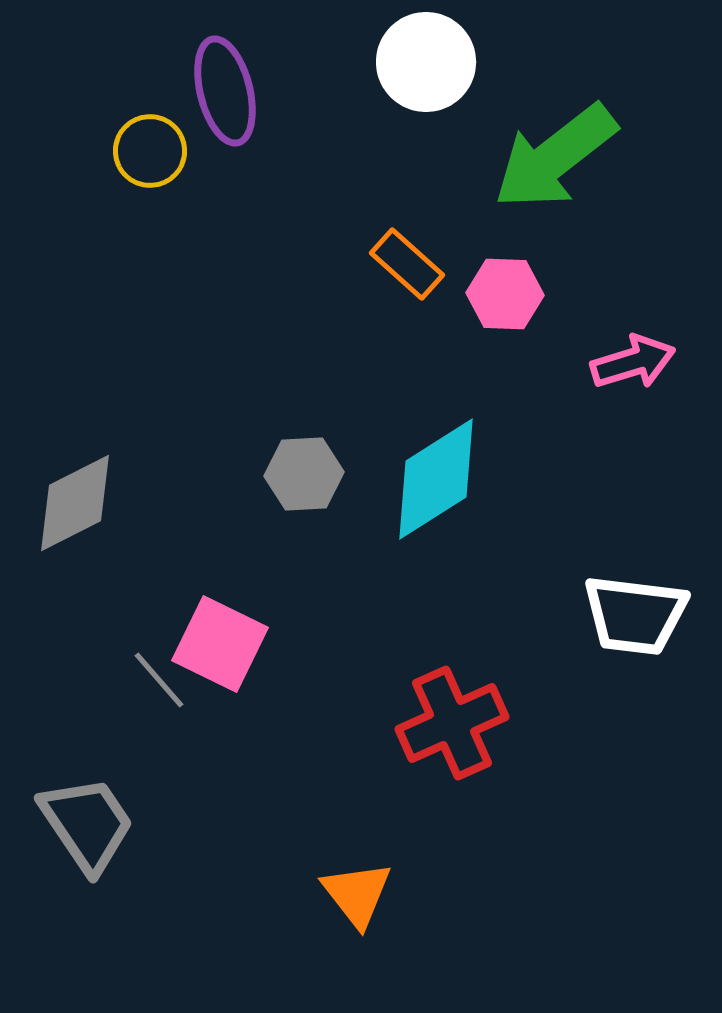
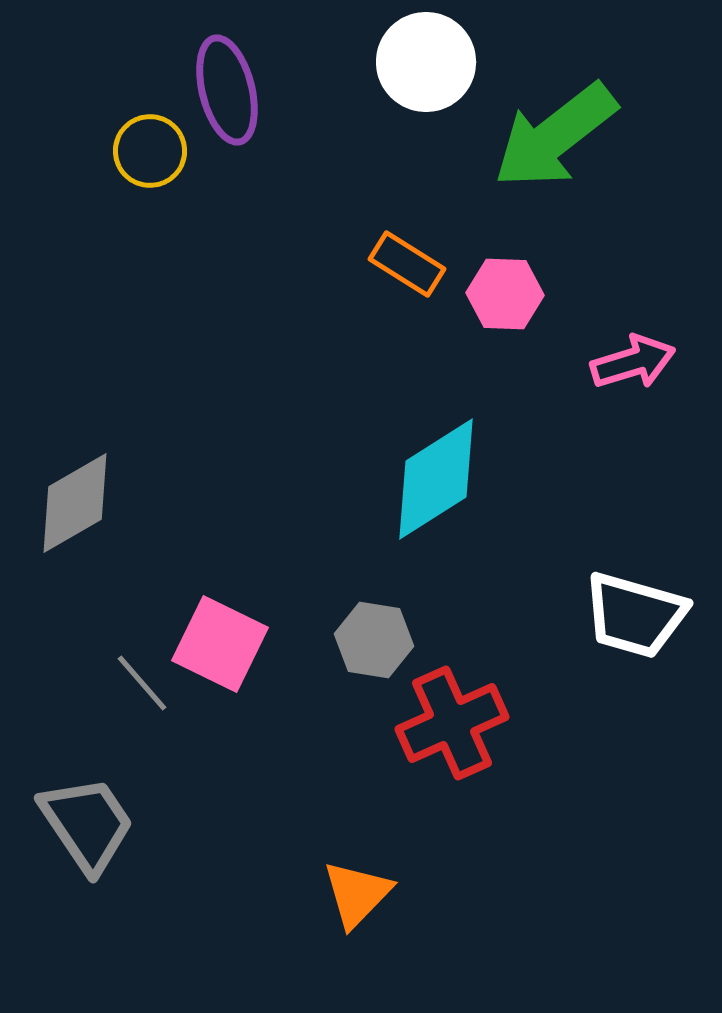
purple ellipse: moved 2 px right, 1 px up
green arrow: moved 21 px up
orange rectangle: rotated 10 degrees counterclockwise
gray hexagon: moved 70 px right, 166 px down; rotated 12 degrees clockwise
gray diamond: rotated 3 degrees counterclockwise
white trapezoid: rotated 9 degrees clockwise
gray line: moved 17 px left, 3 px down
orange triangle: rotated 22 degrees clockwise
